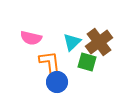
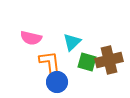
brown cross: moved 10 px right, 18 px down; rotated 24 degrees clockwise
